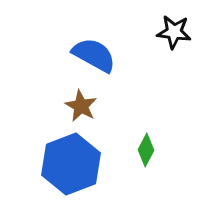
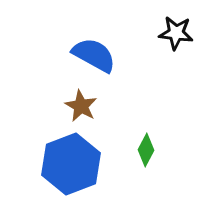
black star: moved 2 px right, 1 px down
